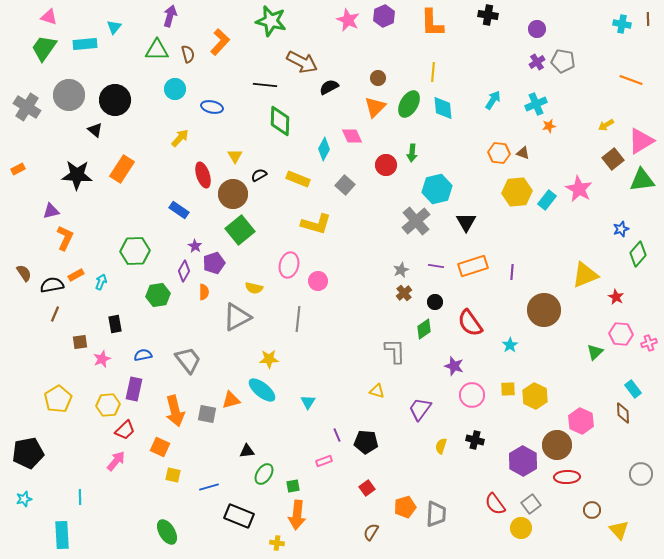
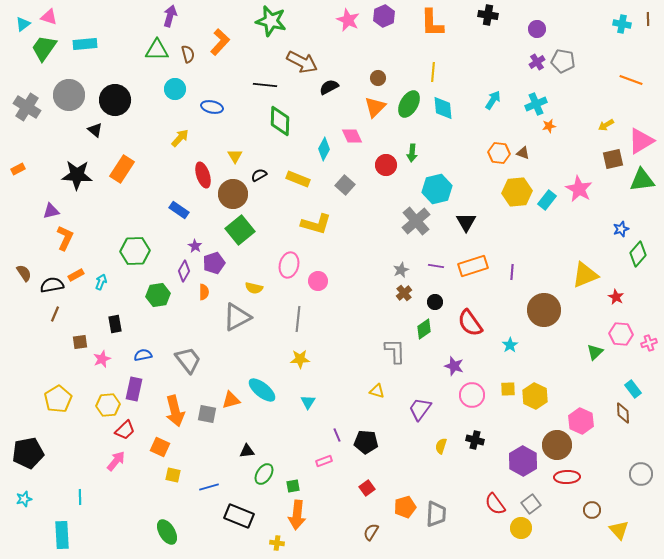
cyan triangle at (114, 27): moved 91 px left, 3 px up; rotated 14 degrees clockwise
brown square at (613, 159): rotated 25 degrees clockwise
yellow star at (269, 359): moved 31 px right
